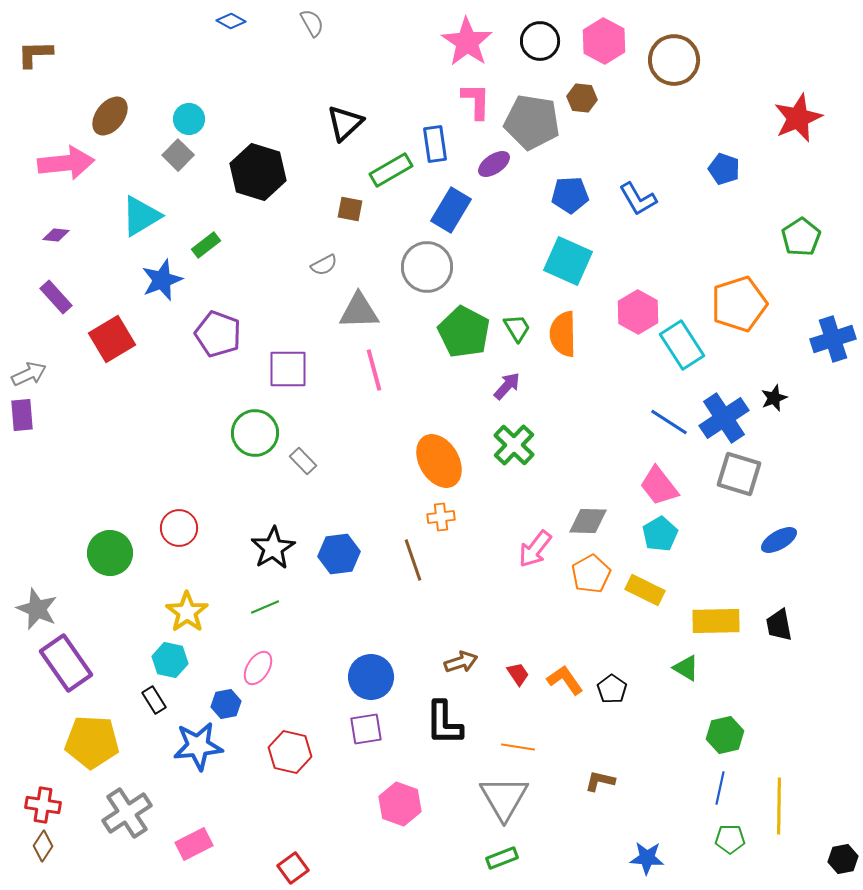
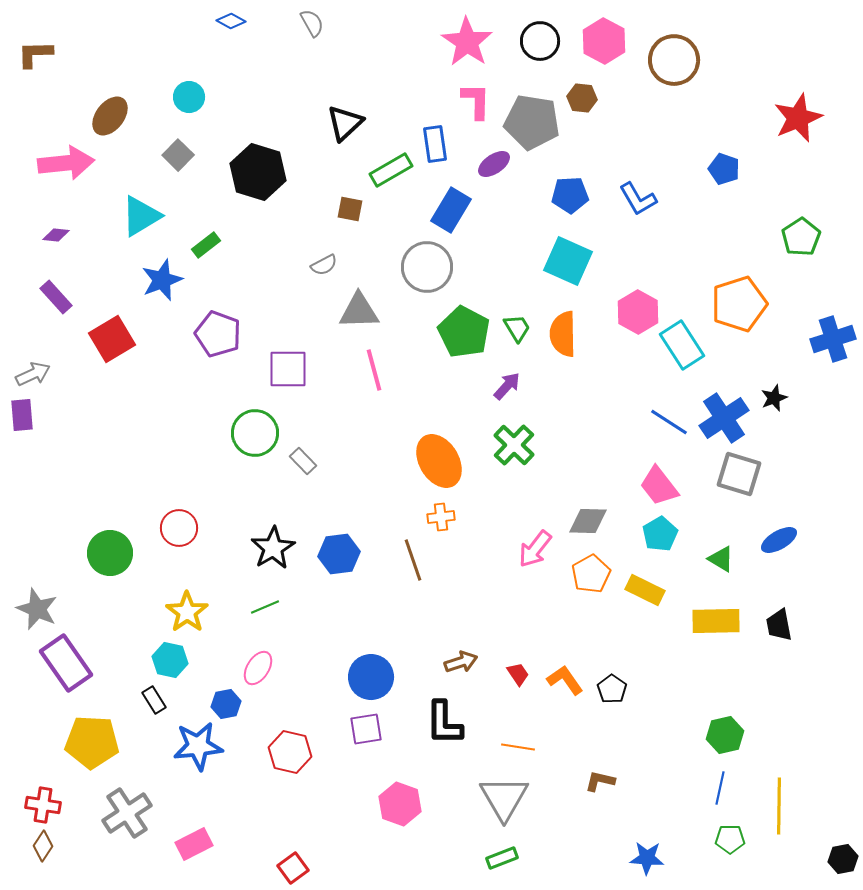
cyan circle at (189, 119): moved 22 px up
gray arrow at (29, 374): moved 4 px right
green triangle at (686, 668): moved 35 px right, 109 px up
